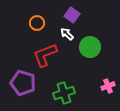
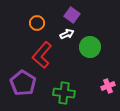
white arrow: rotated 112 degrees clockwise
red L-shape: moved 3 px left; rotated 28 degrees counterclockwise
purple pentagon: rotated 15 degrees clockwise
green cross: rotated 25 degrees clockwise
